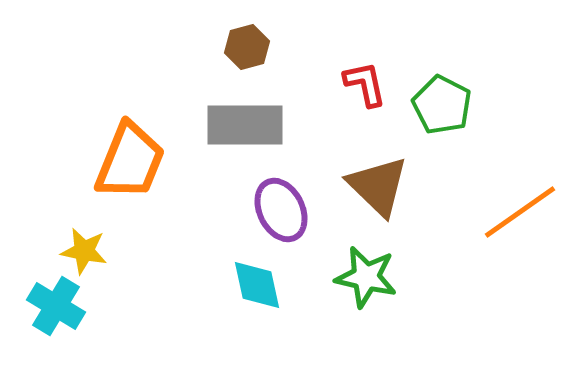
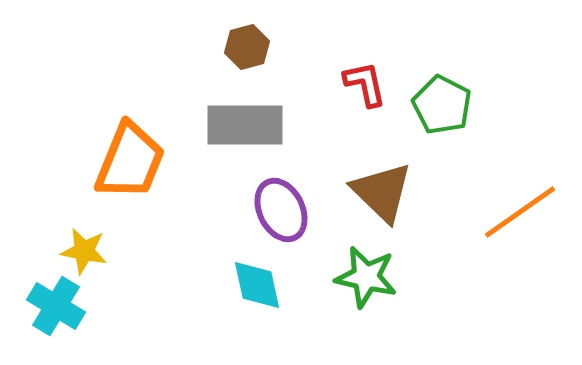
brown triangle: moved 4 px right, 6 px down
